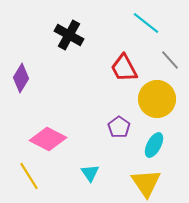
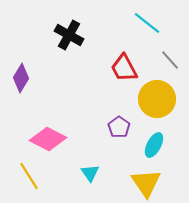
cyan line: moved 1 px right
